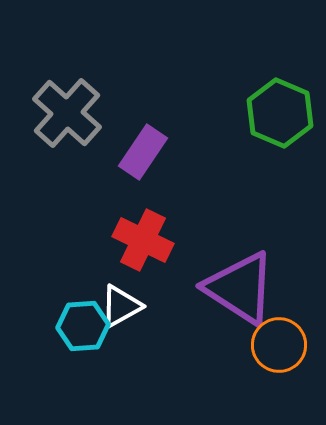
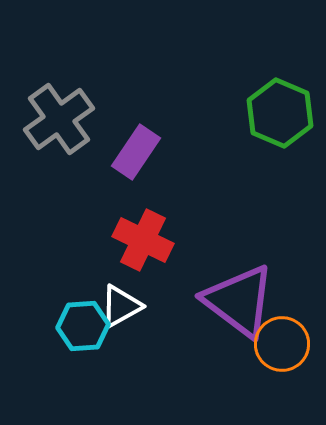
gray cross: moved 8 px left, 6 px down; rotated 12 degrees clockwise
purple rectangle: moved 7 px left
purple triangle: moved 1 px left, 13 px down; rotated 4 degrees clockwise
orange circle: moved 3 px right, 1 px up
